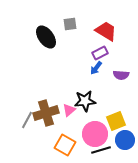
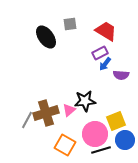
blue arrow: moved 9 px right, 4 px up
